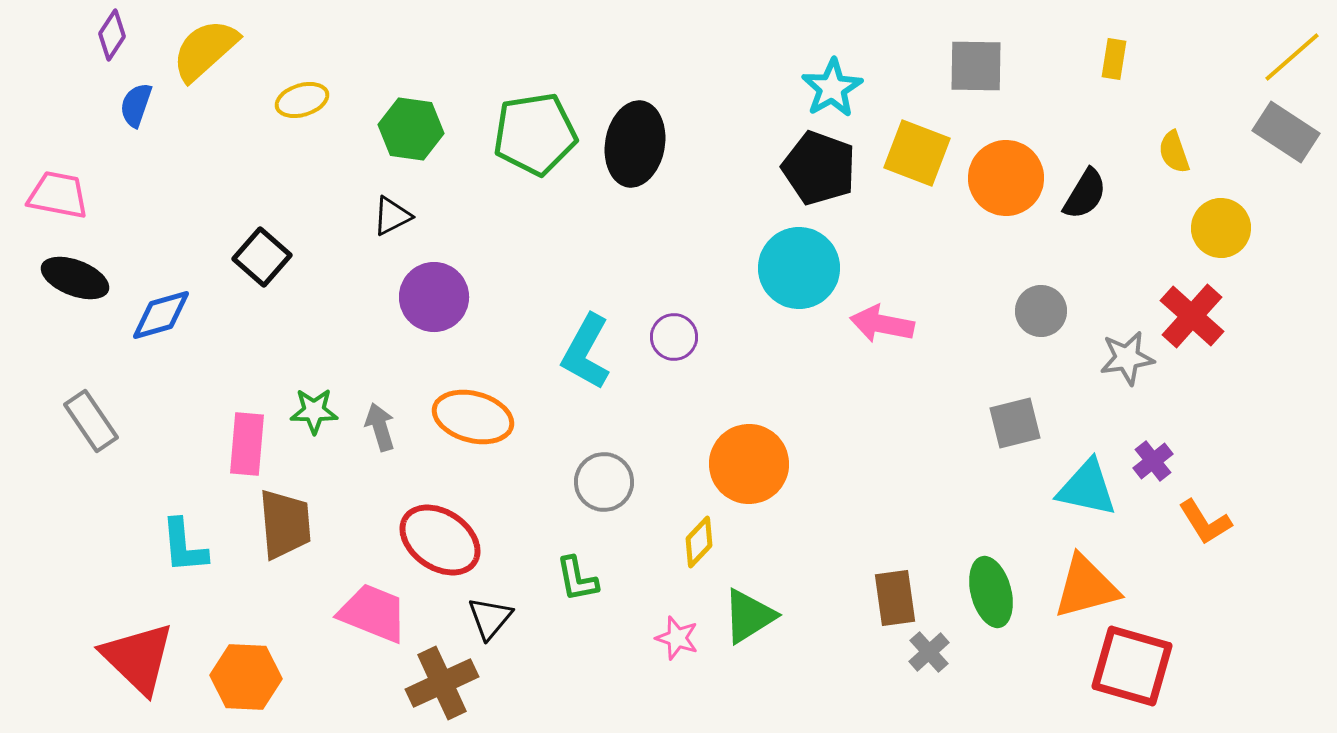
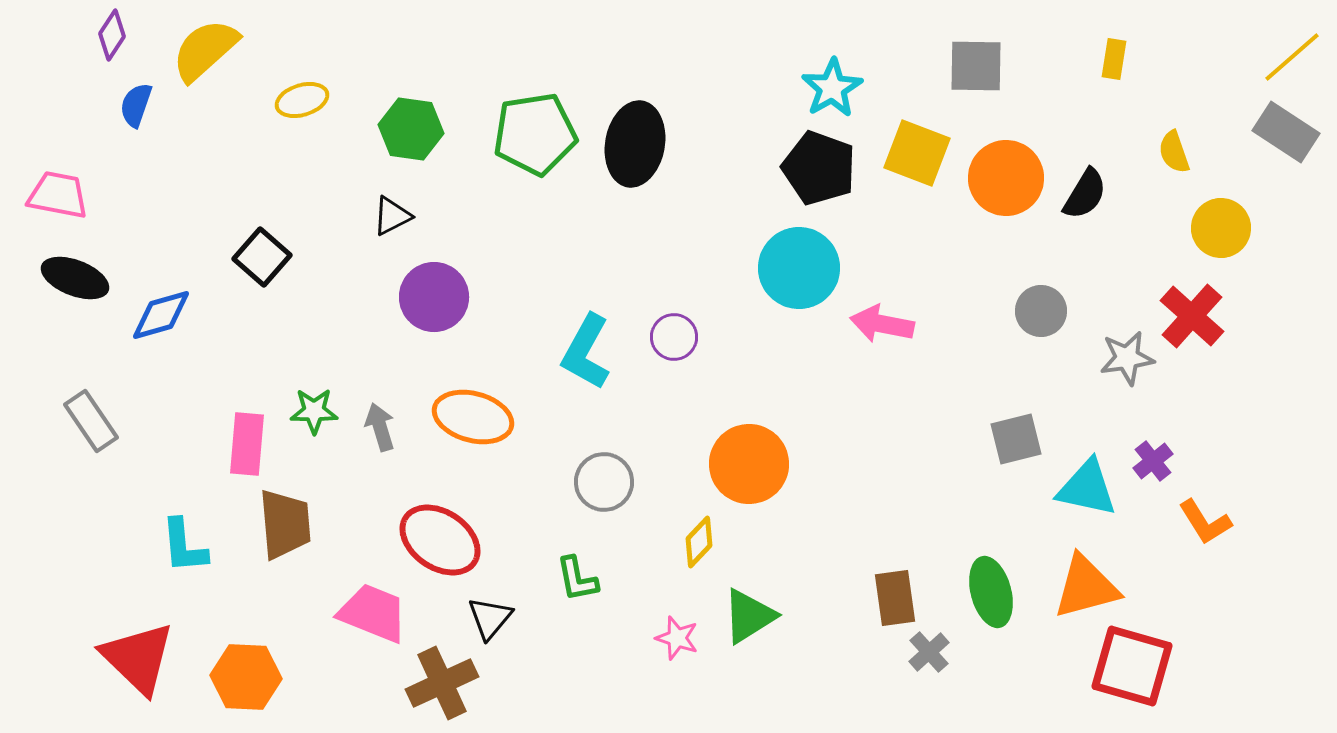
gray square at (1015, 423): moved 1 px right, 16 px down
